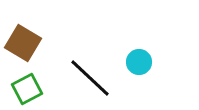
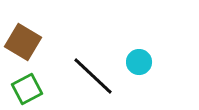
brown square: moved 1 px up
black line: moved 3 px right, 2 px up
